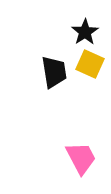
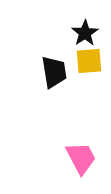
black star: moved 1 px down
yellow square: moved 1 px left, 3 px up; rotated 28 degrees counterclockwise
